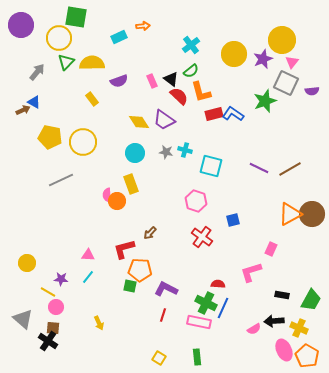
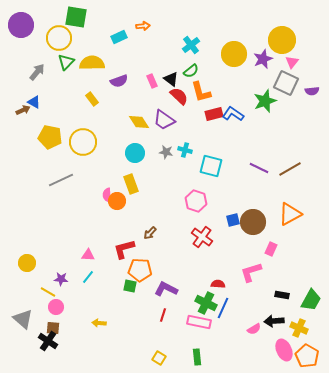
brown circle at (312, 214): moved 59 px left, 8 px down
yellow arrow at (99, 323): rotated 120 degrees clockwise
